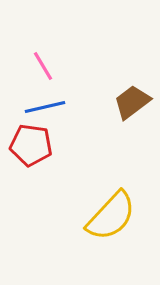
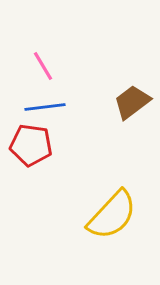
blue line: rotated 6 degrees clockwise
yellow semicircle: moved 1 px right, 1 px up
